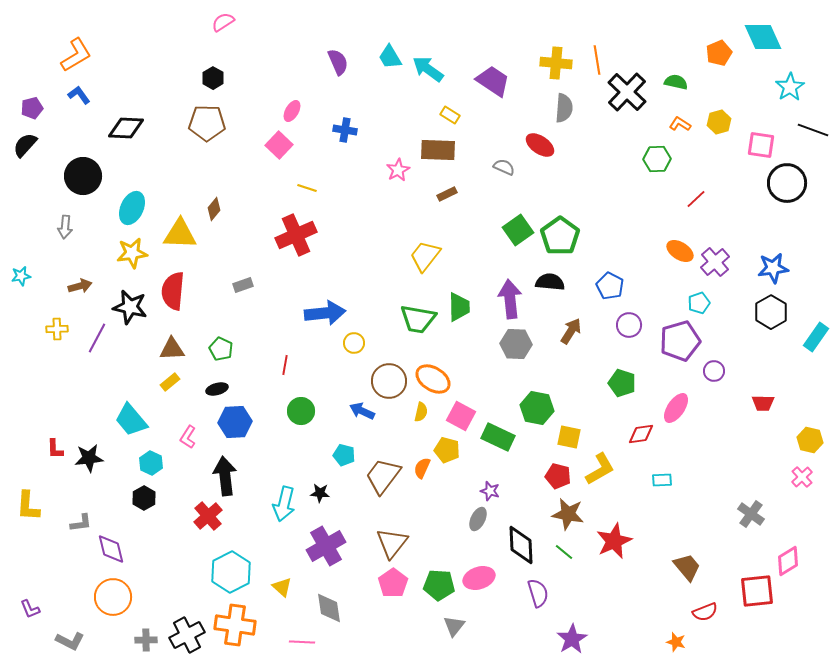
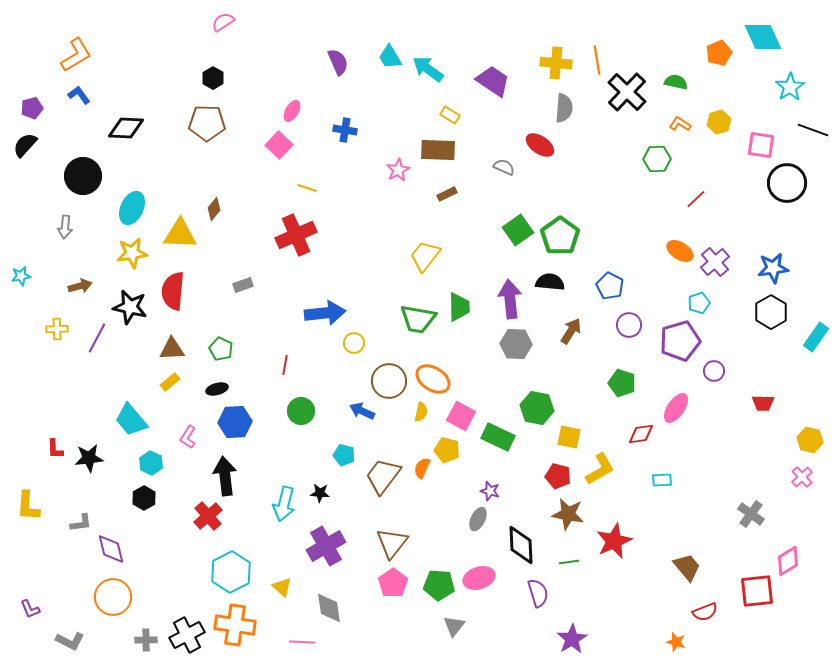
green line at (564, 552): moved 5 px right, 10 px down; rotated 48 degrees counterclockwise
